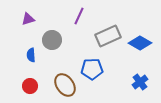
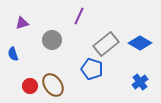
purple triangle: moved 6 px left, 4 px down
gray rectangle: moved 2 px left, 8 px down; rotated 15 degrees counterclockwise
blue semicircle: moved 18 px left, 1 px up; rotated 16 degrees counterclockwise
blue pentagon: rotated 20 degrees clockwise
brown ellipse: moved 12 px left
